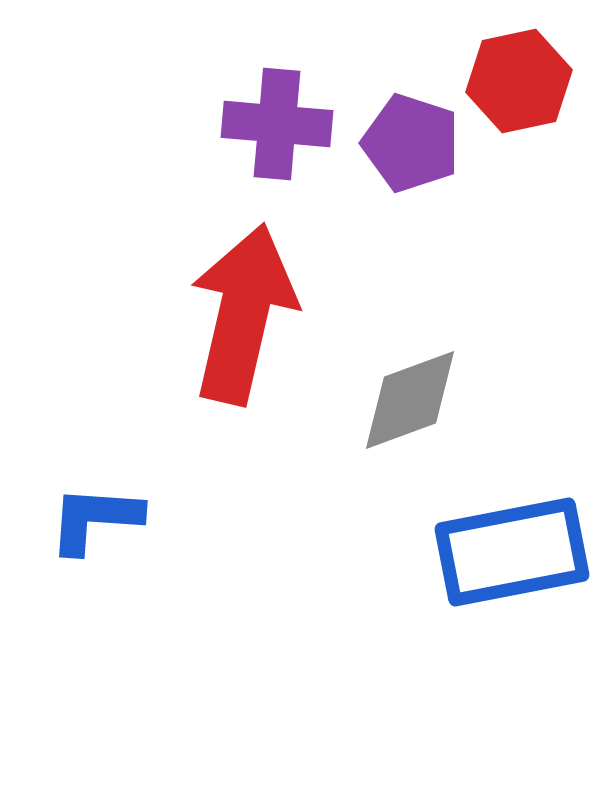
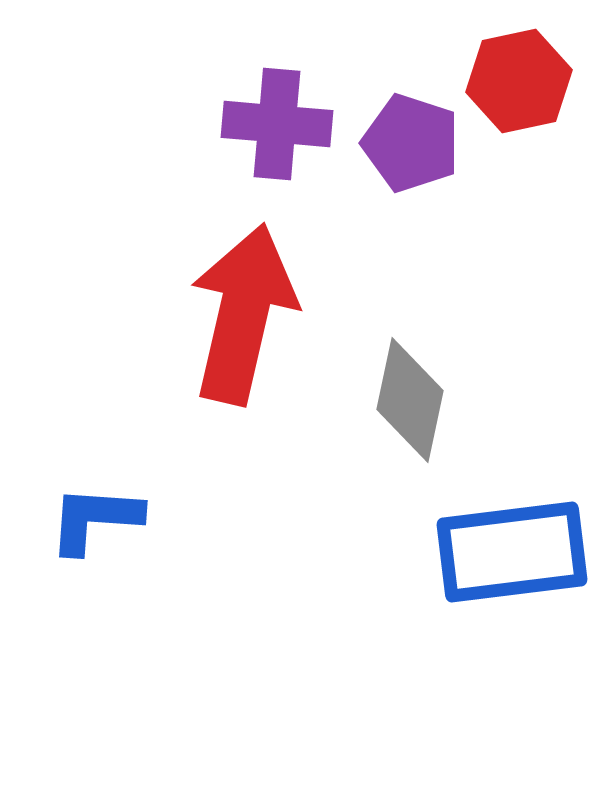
gray diamond: rotated 58 degrees counterclockwise
blue rectangle: rotated 4 degrees clockwise
